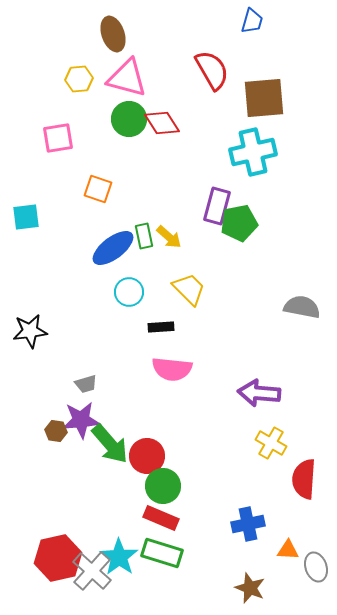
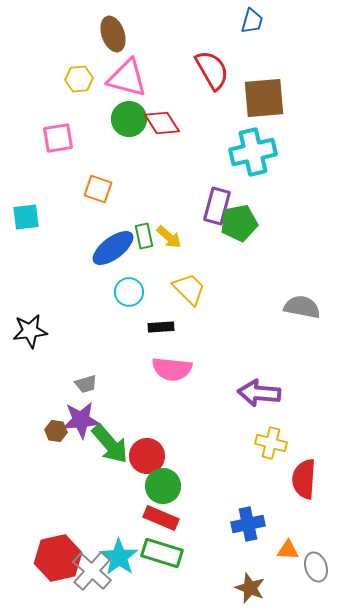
yellow cross at (271, 443): rotated 16 degrees counterclockwise
